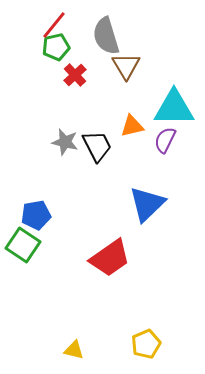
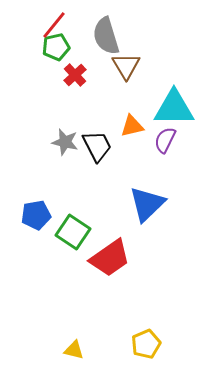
green square: moved 50 px right, 13 px up
